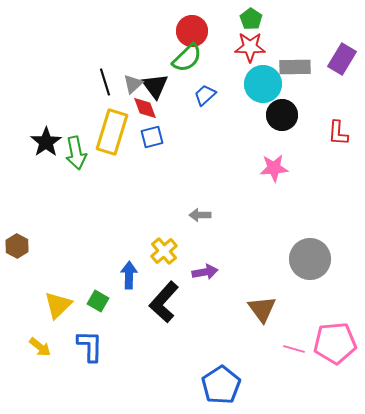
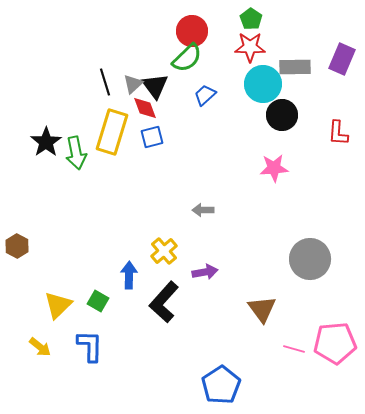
purple rectangle: rotated 8 degrees counterclockwise
gray arrow: moved 3 px right, 5 px up
